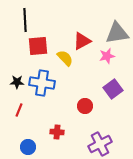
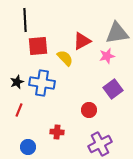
black star: rotated 24 degrees counterclockwise
red circle: moved 4 px right, 4 px down
